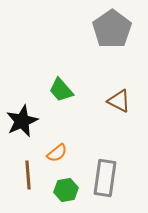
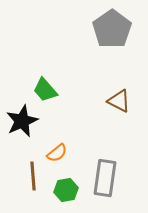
green trapezoid: moved 16 px left
brown line: moved 5 px right, 1 px down
